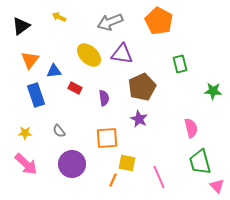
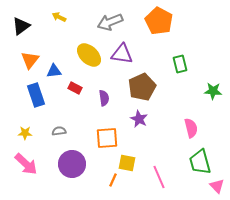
gray semicircle: rotated 120 degrees clockwise
